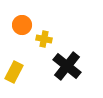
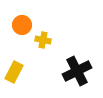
yellow cross: moved 1 px left, 1 px down
black cross: moved 10 px right, 5 px down; rotated 24 degrees clockwise
